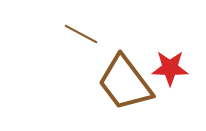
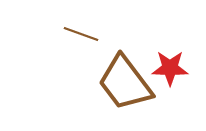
brown line: rotated 8 degrees counterclockwise
